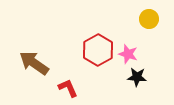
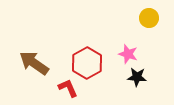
yellow circle: moved 1 px up
red hexagon: moved 11 px left, 13 px down
